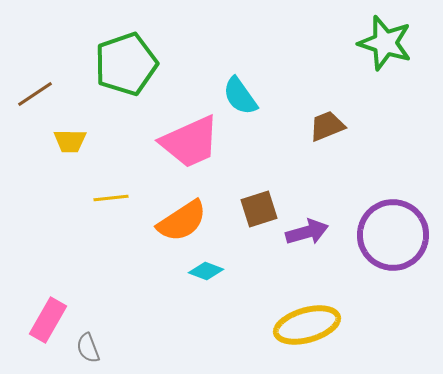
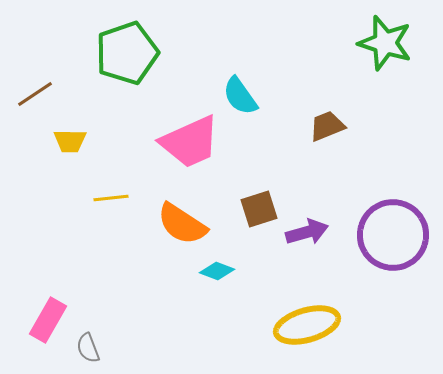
green pentagon: moved 1 px right, 11 px up
orange semicircle: moved 3 px down; rotated 66 degrees clockwise
cyan diamond: moved 11 px right
